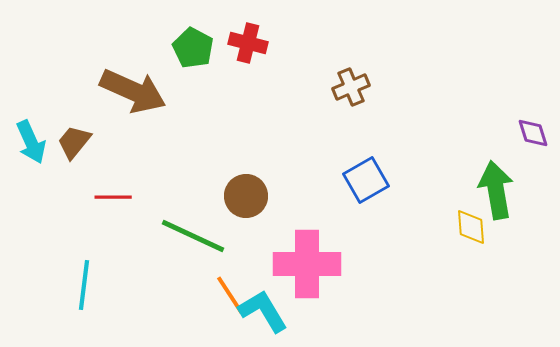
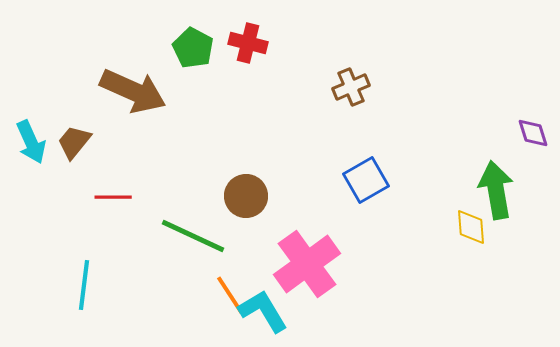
pink cross: rotated 36 degrees counterclockwise
